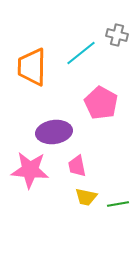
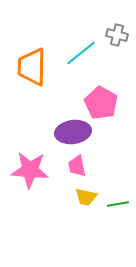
purple ellipse: moved 19 px right
